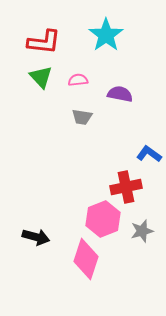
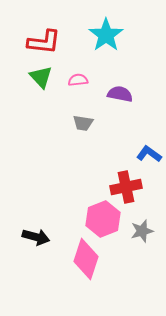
gray trapezoid: moved 1 px right, 6 px down
